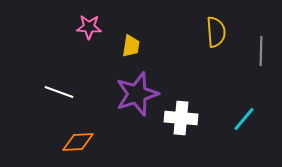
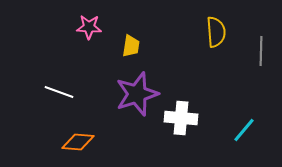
cyan line: moved 11 px down
orange diamond: rotated 8 degrees clockwise
